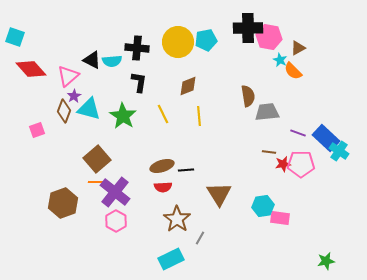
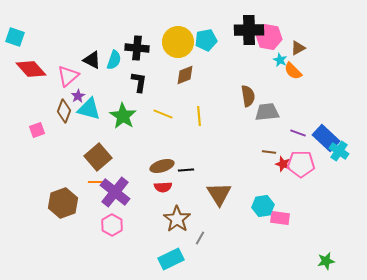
black cross at (248, 28): moved 1 px right, 2 px down
cyan semicircle at (112, 61): moved 2 px right, 1 px up; rotated 66 degrees counterclockwise
brown diamond at (188, 86): moved 3 px left, 11 px up
purple star at (74, 96): moved 4 px right
yellow line at (163, 114): rotated 42 degrees counterclockwise
brown square at (97, 159): moved 1 px right, 2 px up
red star at (283, 164): rotated 28 degrees clockwise
pink hexagon at (116, 221): moved 4 px left, 4 px down
